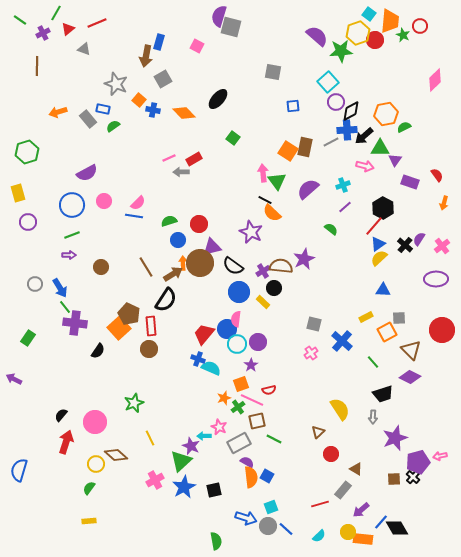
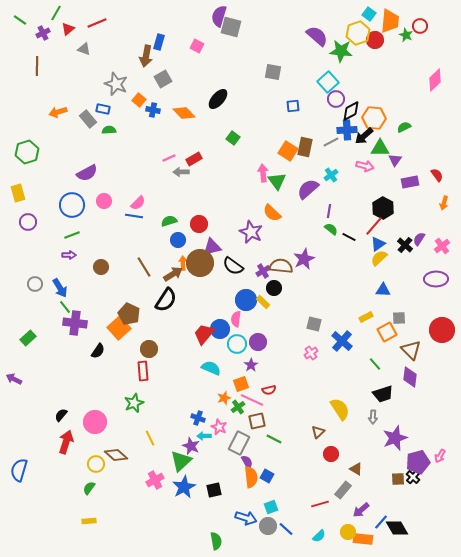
green star at (403, 35): moved 3 px right
green star at (341, 51): rotated 10 degrees clockwise
purple circle at (336, 102): moved 3 px up
orange hexagon at (386, 114): moved 12 px left, 4 px down; rotated 15 degrees clockwise
green semicircle at (113, 126): moved 4 px left, 4 px down; rotated 32 degrees clockwise
purple rectangle at (410, 182): rotated 30 degrees counterclockwise
cyan cross at (343, 185): moved 12 px left, 10 px up; rotated 16 degrees counterclockwise
black line at (265, 200): moved 84 px right, 37 px down
purple line at (345, 207): moved 16 px left, 4 px down; rotated 40 degrees counterclockwise
brown line at (146, 267): moved 2 px left
blue circle at (239, 292): moved 7 px right, 8 px down
red rectangle at (151, 326): moved 8 px left, 45 px down
blue circle at (227, 329): moved 7 px left
green rectangle at (28, 338): rotated 14 degrees clockwise
blue cross at (198, 359): moved 59 px down
green line at (373, 362): moved 2 px right, 2 px down
purple diamond at (410, 377): rotated 70 degrees clockwise
gray rectangle at (239, 443): rotated 35 degrees counterclockwise
pink arrow at (440, 456): rotated 48 degrees counterclockwise
purple semicircle at (247, 462): rotated 32 degrees clockwise
brown square at (394, 479): moved 4 px right
